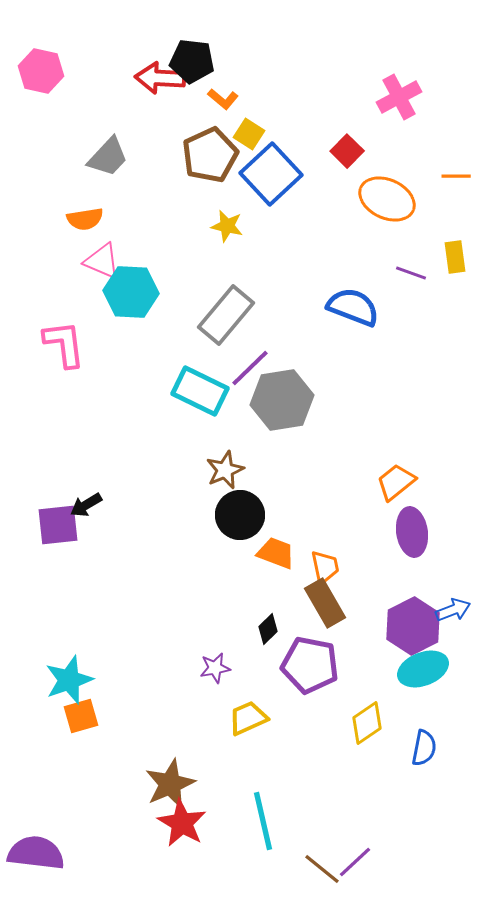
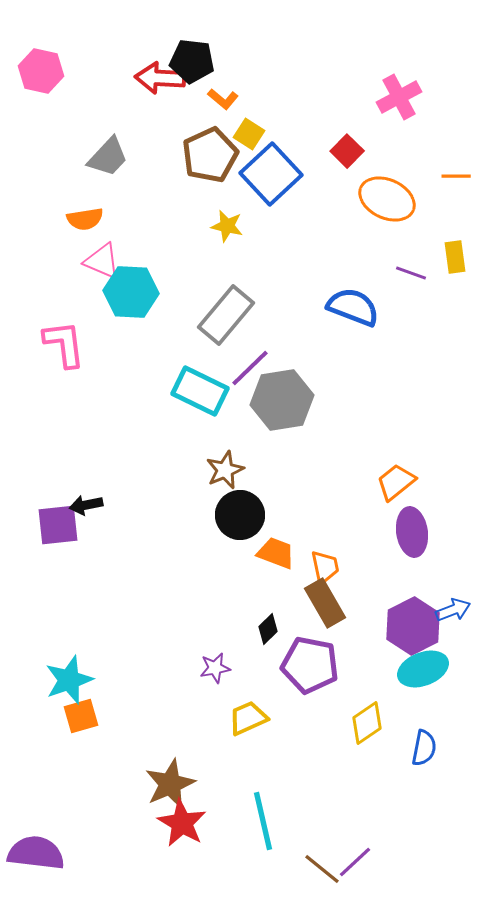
black arrow at (86, 505): rotated 20 degrees clockwise
